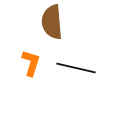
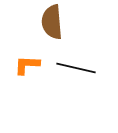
orange L-shape: moved 4 px left, 2 px down; rotated 104 degrees counterclockwise
